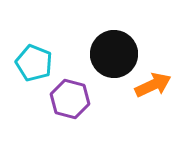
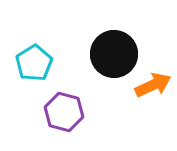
cyan pentagon: rotated 18 degrees clockwise
purple hexagon: moved 6 px left, 13 px down
